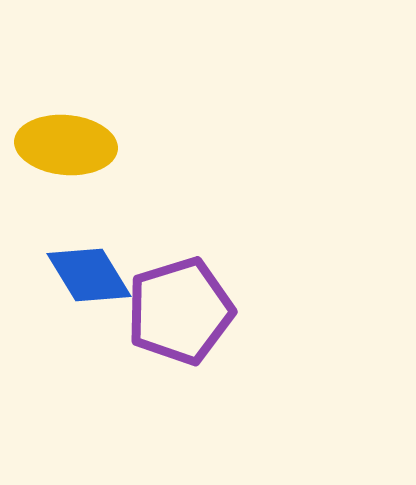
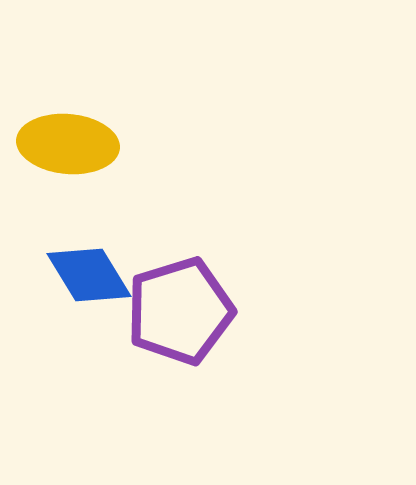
yellow ellipse: moved 2 px right, 1 px up
